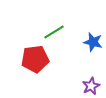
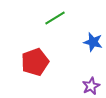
green line: moved 1 px right, 14 px up
red pentagon: moved 3 px down; rotated 12 degrees counterclockwise
